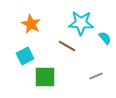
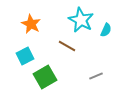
cyan star: moved 3 px up; rotated 25 degrees clockwise
cyan semicircle: moved 1 px right, 8 px up; rotated 64 degrees clockwise
green square: rotated 30 degrees counterclockwise
